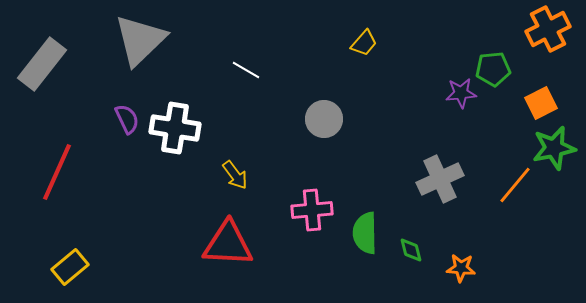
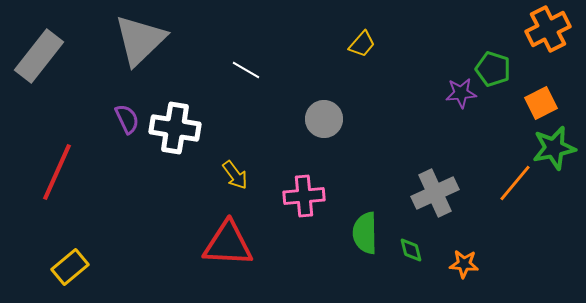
yellow trapezoid: moved 2 px left, 1 px down
gray rectangle: moved 3 px left, 8 px up
green pentagon: rotated 24 degrees clockwise
gray cross: moved 5 px left, 14 px down
orange line: moved 2 px up
pink cross: moved 8 px left, 14 px up
orange star: moved 3 px right, 4 px up
